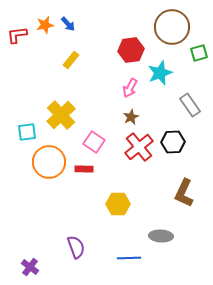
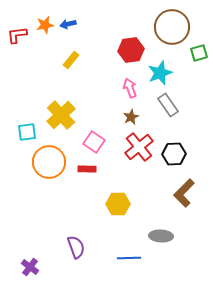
blue arrow: rotated 119 degrees clockwise
pink arrow: rotated 132 degrees clockwise
gray rectangle: moved 22 px left
black hexagon: moved 1 px right, 12 px down
red rectangle: moved 3 px right
brown L-shape: rotated 20 degrees clockwise
